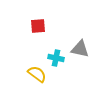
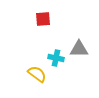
red square: moved 5 px right, 7 px up
gray triangle: moved 1 px left; rotated 12 degrees counterclockwise
